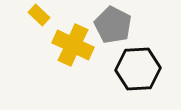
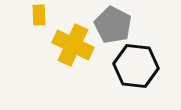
yellow rectangle: rotated 45 degrees clockwise
black hexagon: moved 2 px left, 3 px up; rotated 9 degrees clockwise
